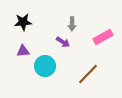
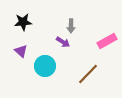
gray arrow: moved 1 px left, 2 px down
pink rectangle: moved 4 px right, 4 px down
purple triangle: moved 2 px left; rotated 48 degrees clockwise
